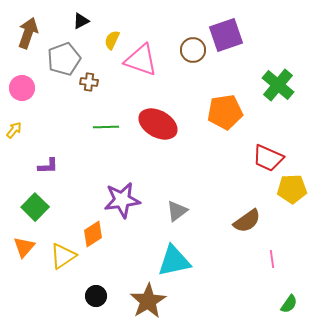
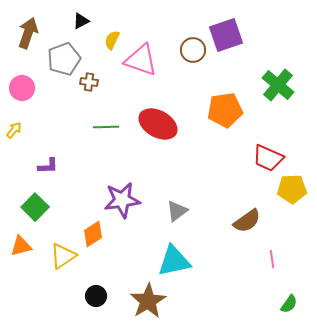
orange pentagon: moved 2 px up
orange triangle: moved 3 px left, 1 px up; rotated 35 degrees clockwise
